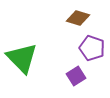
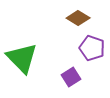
brown diamond: rotated 15 degrees clockwise
purple square: moved 5 px left, 1 px down
